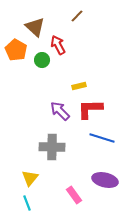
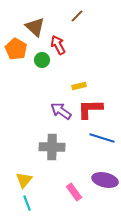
orange pentagon: moved 1 px up
purple arrow: moved 1 px right; rotated 10 degrees counterclockwise
yellow triangle: moved 6 px left, 2 px down
pink rectangle: moved 3 px up
